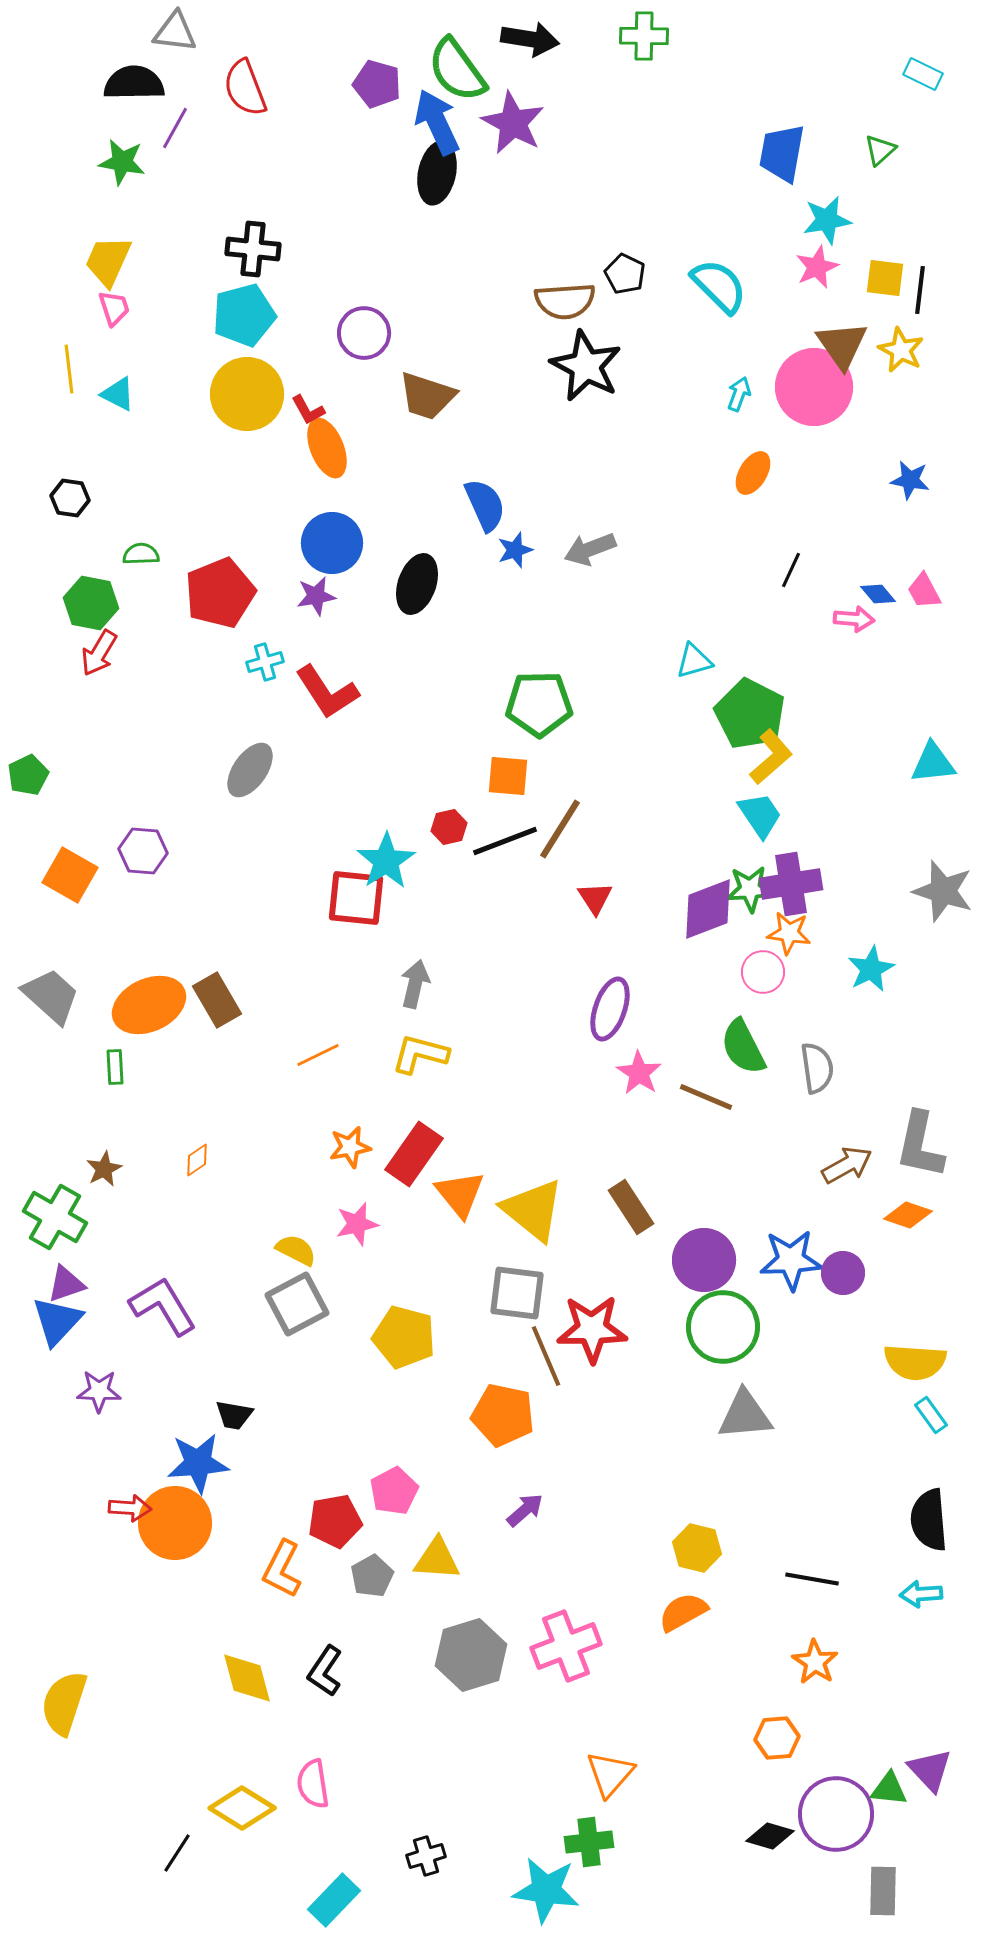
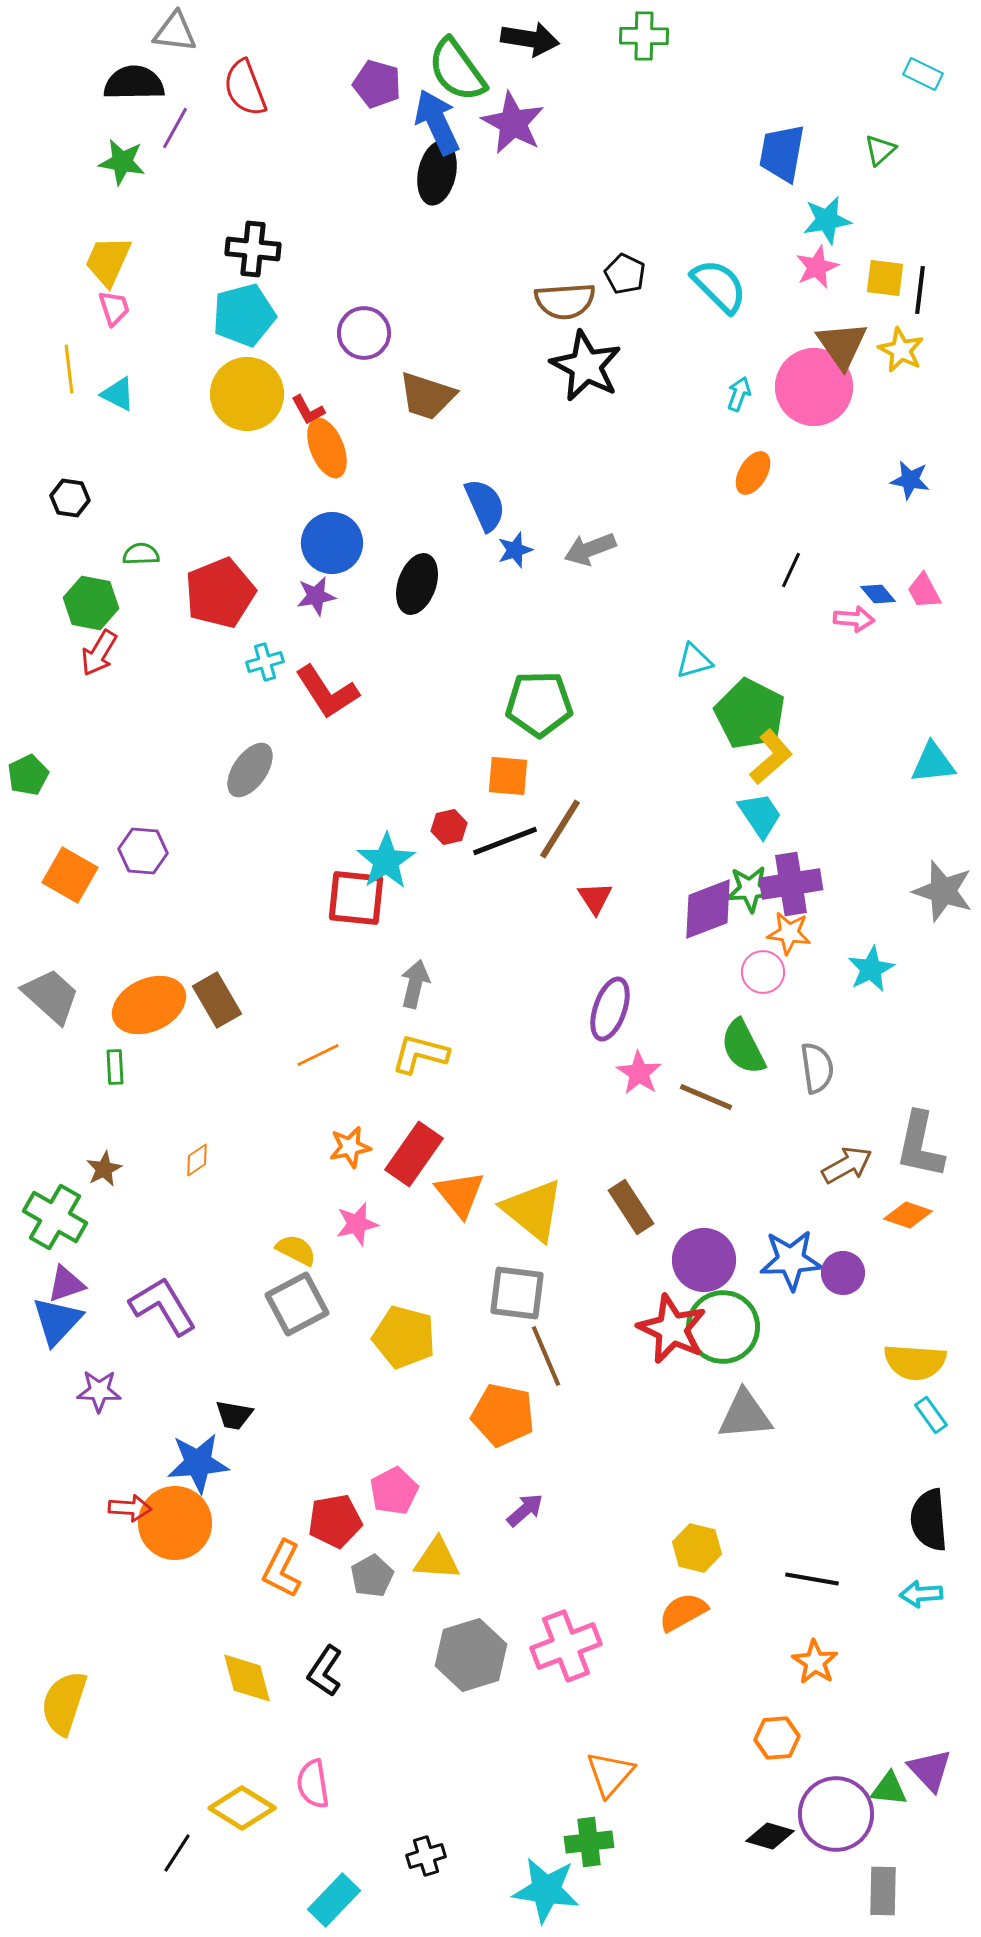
red star at (592, 1329): moved 80 px right; rotated 26 degrees clockwise
